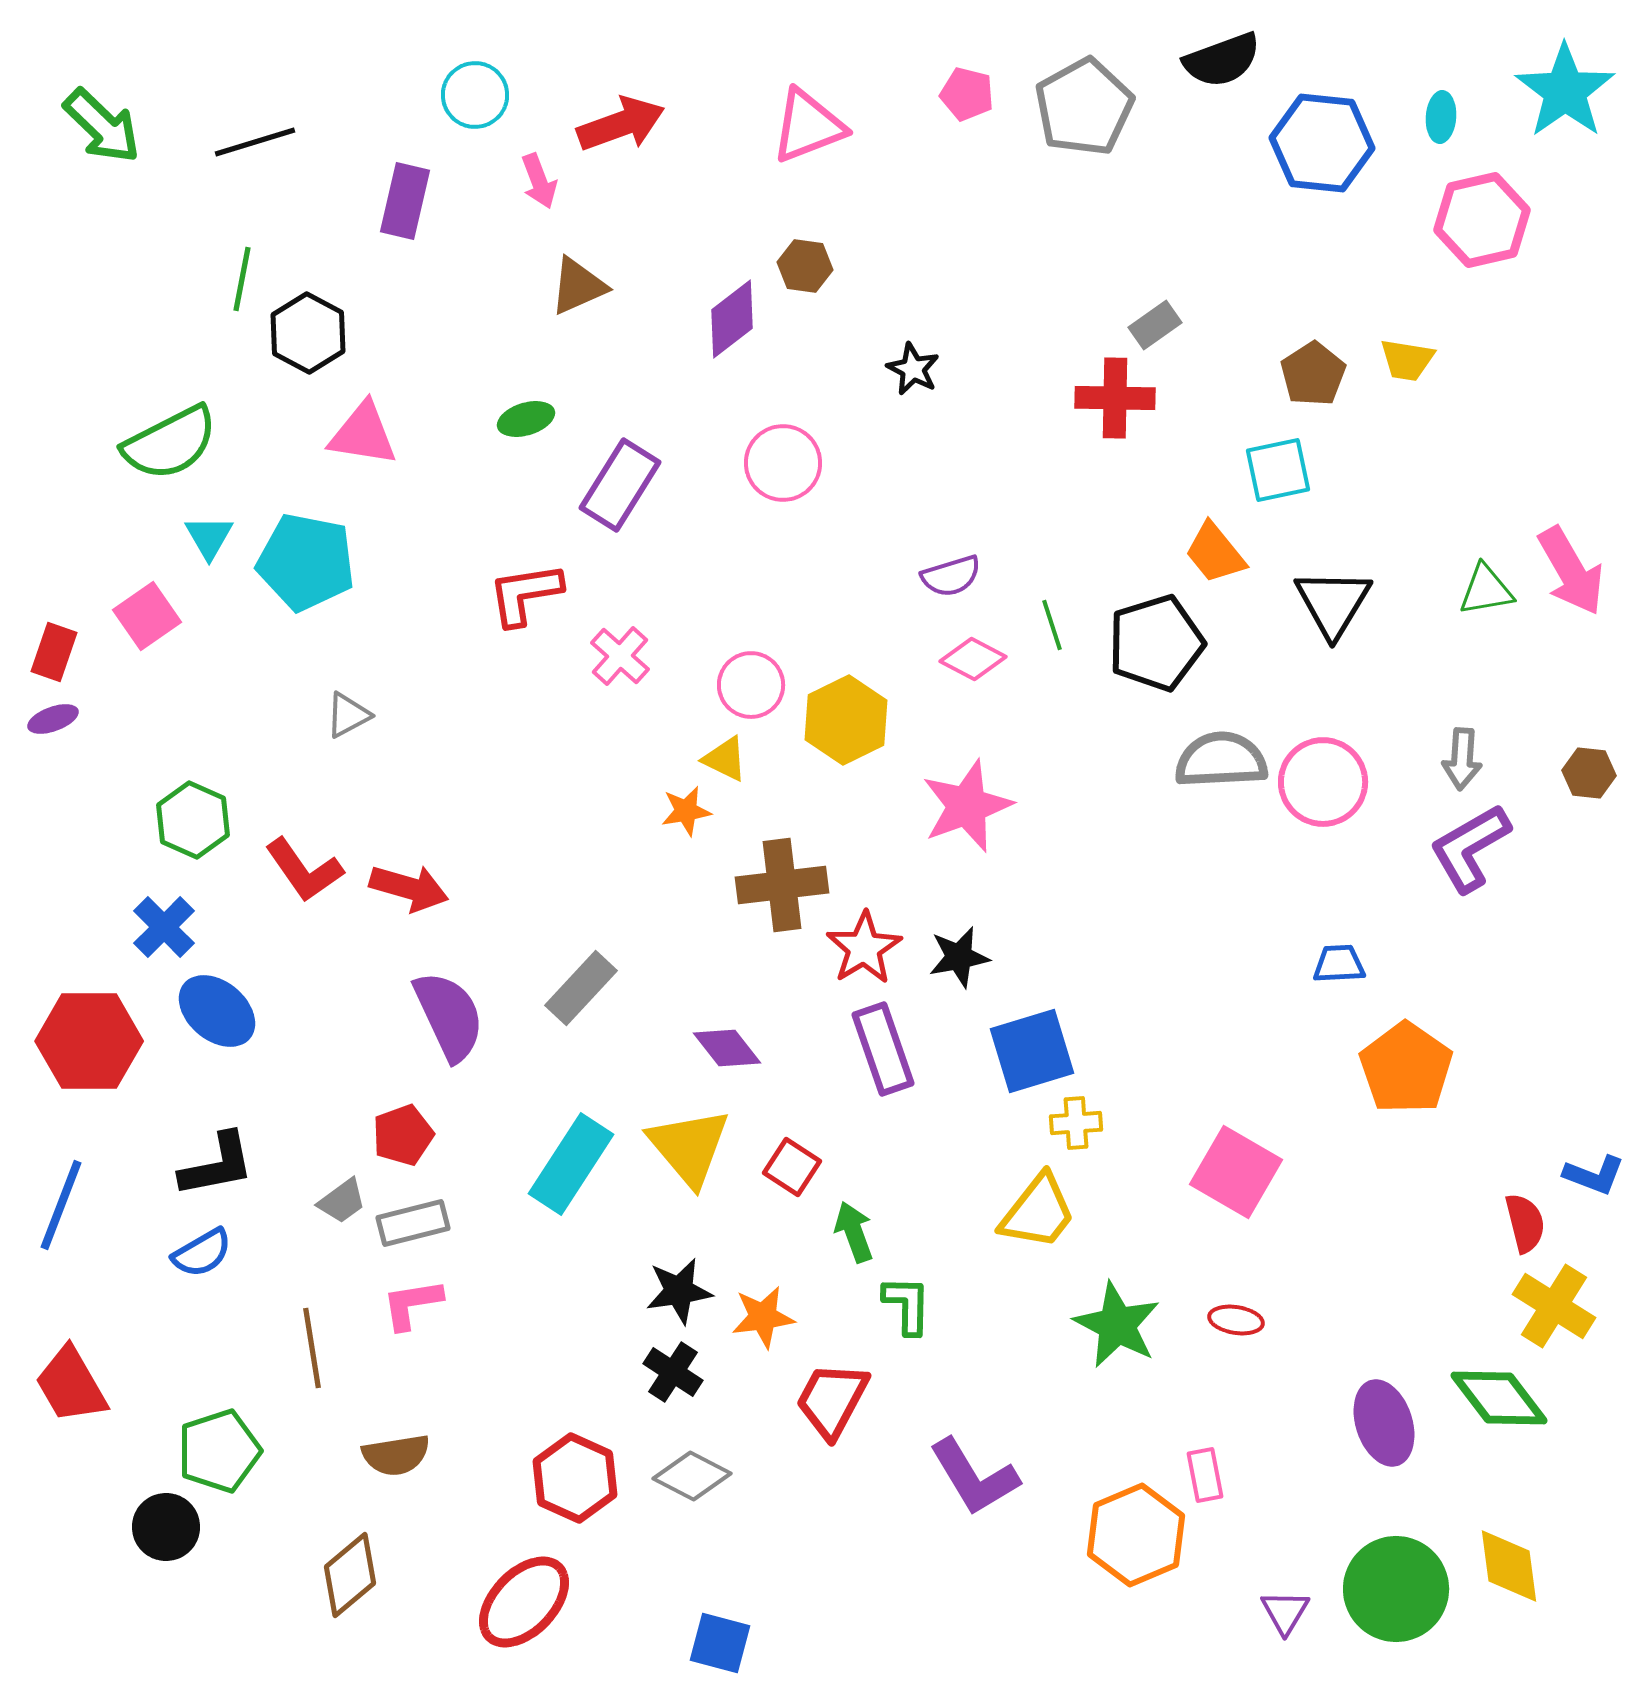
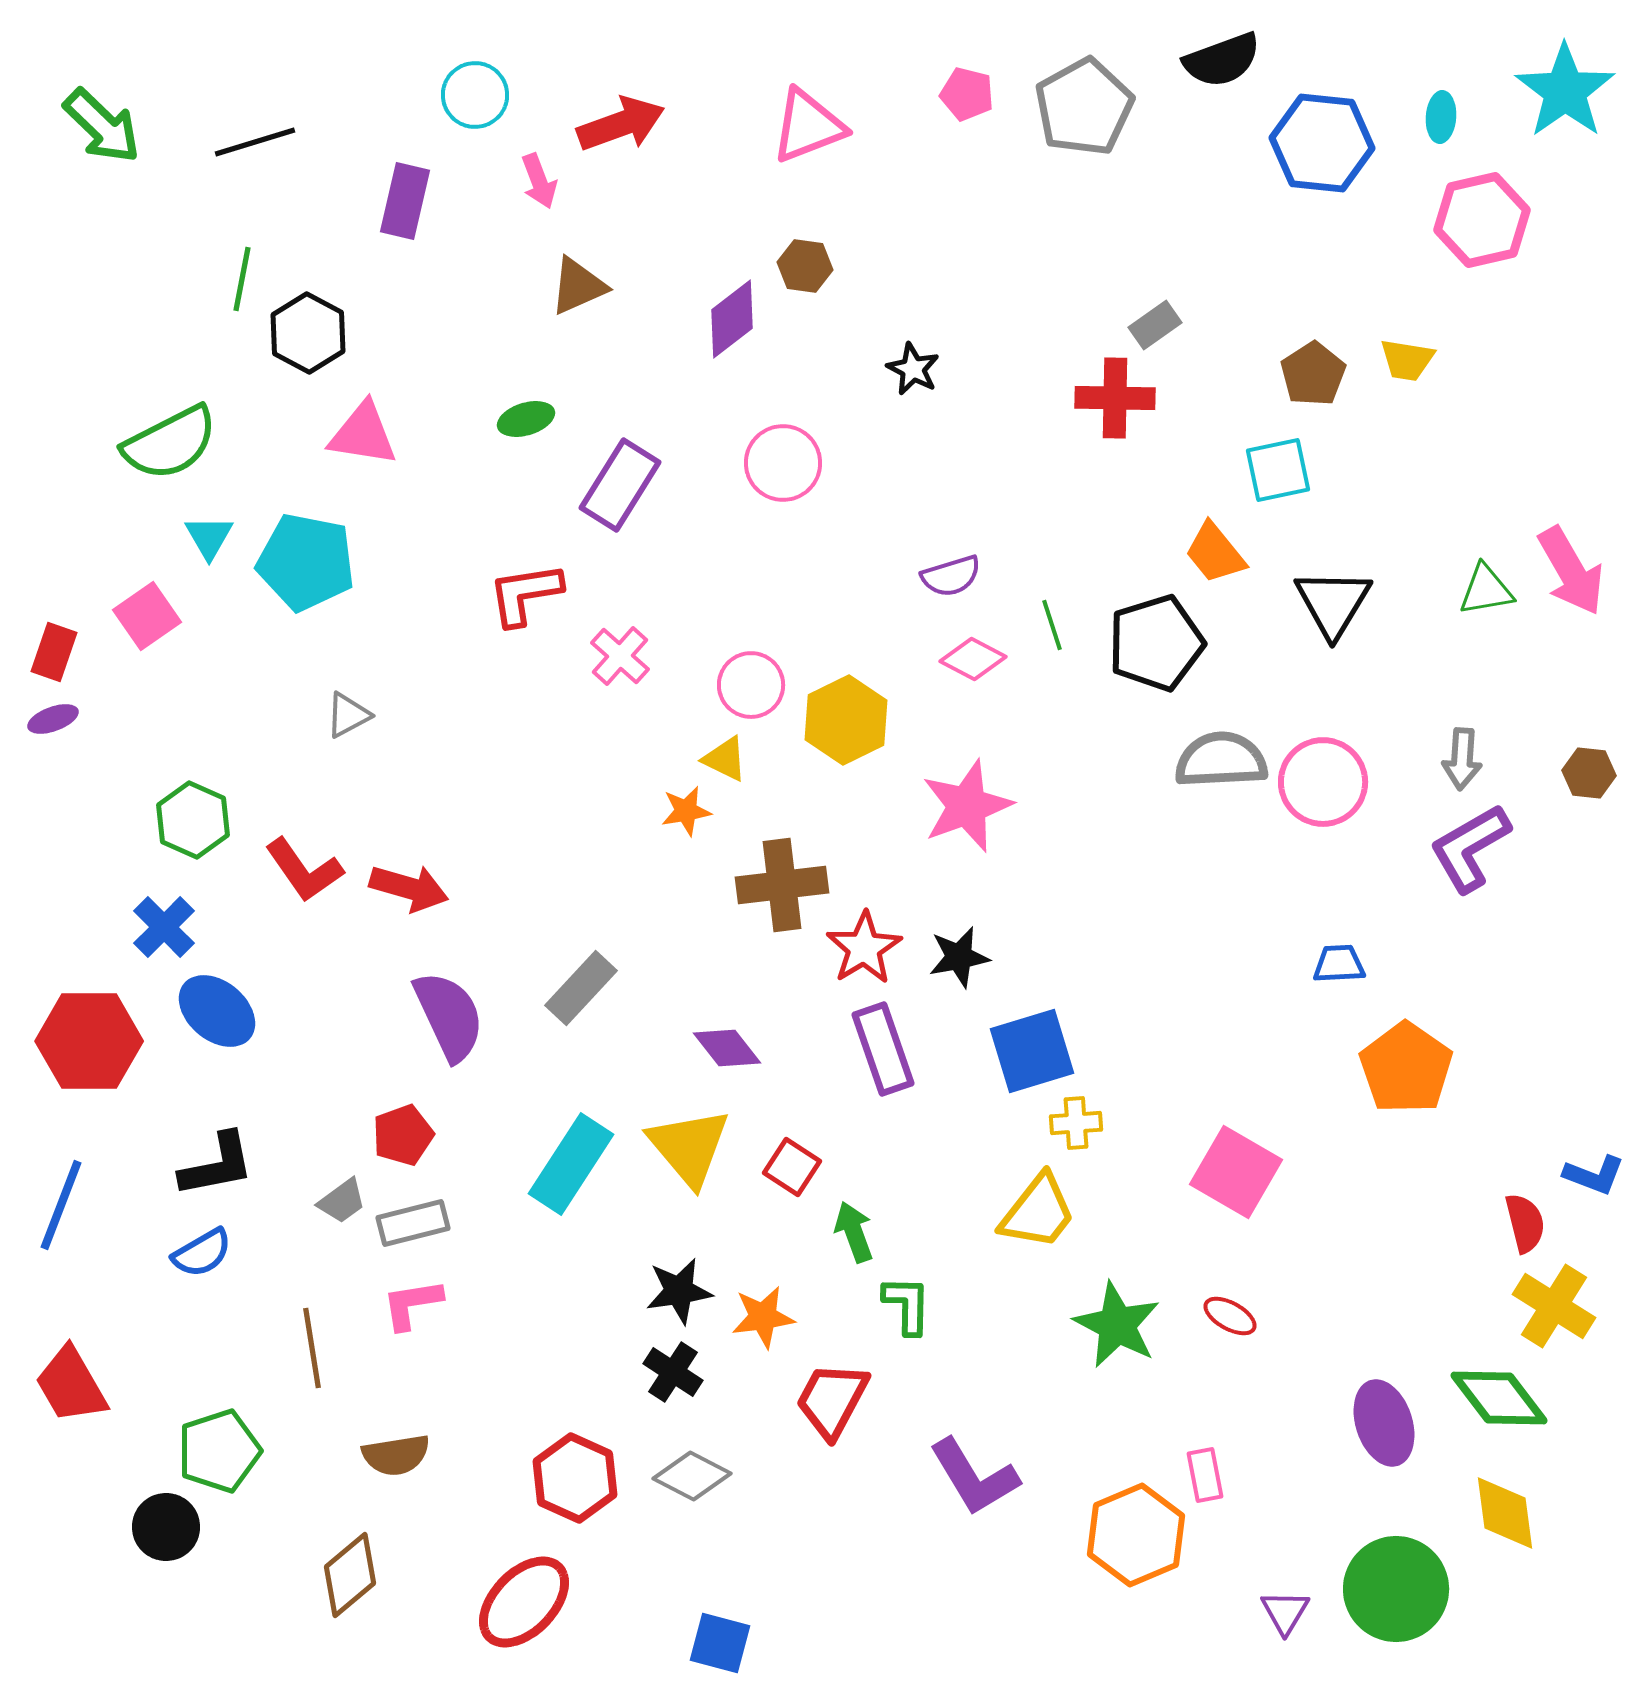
red ellipse at (1236, 1320): moved 6 px left, 4 px up; rotated 20 degrees clockwise
yellow diamond at (1509, 1566): moved 4 px left, 53 px up
